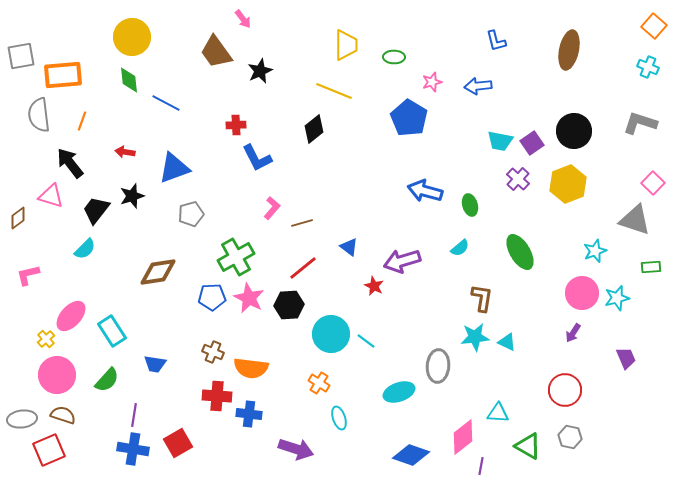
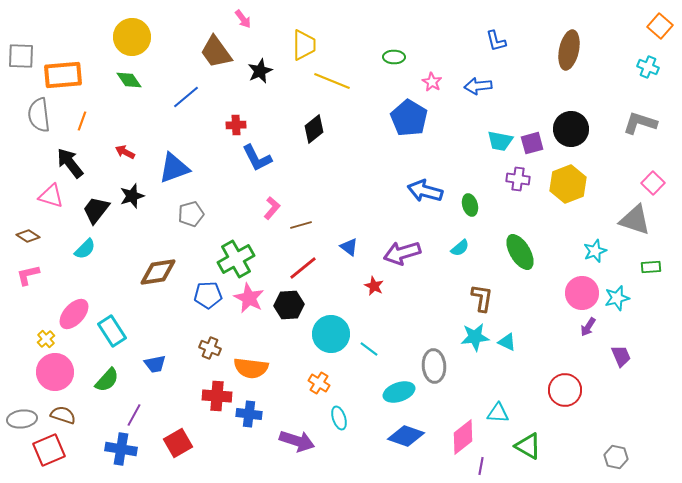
orange square at (654, 26): moved 6 px right
yellow trapezoid at (346, 45): moved 42 px left
gray square at (21, 56): rotated 12 degrees clockwise
green diamond at (129, 80): rotated 28 degrees counterclockwise
pink star at (432, 82): rotated 24 degrees counterclockwise
yellow line at (334, 91): moved 2 px left, 10 px up
blue line at (166, 103): moved 20 px right, 6 px up; rotated 68 degrees counterclockwise
black circle at (574, 131): moved 3 px left, 2 px up
purple square at (532, 143): rotated 20 degrees clockwise
red arrow at (125, 152): rotated 18 degrees clockwise
purple cross at (518, 179): rotated 35 degrees counterclockwise
brown diamond at (18, 218): moved 10 px right, 18 px down; rotated 70 degrees clockwise
brown line at (302, 223): moved 1 px left, 2 px down
green cross at (236, 257): moved 2 px down
purple arrow at (402, 261): moved 8 px up
blue pentagon at (212, 297): moved 4 px left, 2 px up
pink ellipse at (71, 316): moved 3 px right, 2 px up
purple arrow at (573, 333): moved 15 px right, 6 px up
cyan line at (366, 341): moved 3 px right, 8 px down
brown cross at (213, 352): moved 3 px left, 4 px up
purple trapezoid at (626, 358): moved 5 px left, 2 px up
blue trapezoid at (155, 364): rotated 20 degrees counterclockwise
gray ellipse at (438, 366): moved 4 px left; rotated 8 degrees counterclockwise
pink circle at (57, 375): moved 2 px left, 3 px up
purple line at (134, 415): rotated 20 degrees clockwise
gray hexagon at (570, 437): moved 46 px right, 20 px down
blue cross at (133, 449): moved 12 px left
purple arrow at (296, 449): moved 1 px right, 8 px up
blue diamond at (411, 455): moved 5 px left, 19 px up
